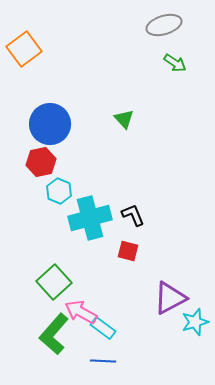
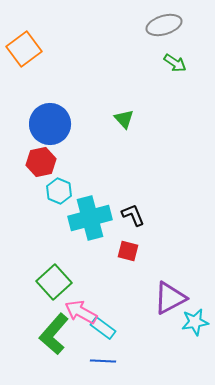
cyan star: rotated 8 degrees clockwise
